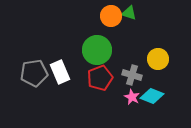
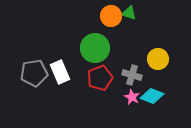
green circle: moved 2 px left, 2 px up
